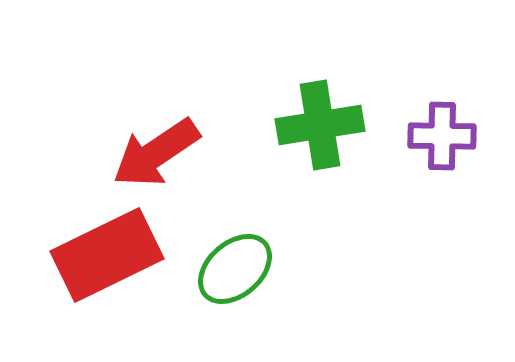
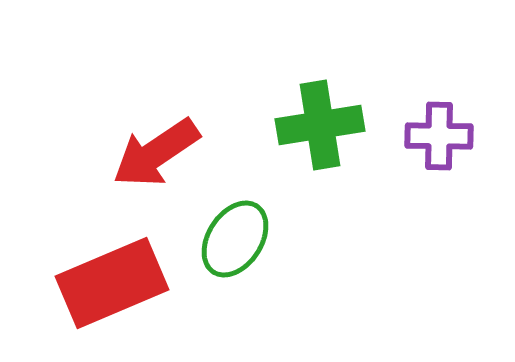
purple cross: moved 3 px left
red rectangle: moved 5 px right, 28 px down; rotated 3 degrees clockwise
green ellipse: moved 30 px up; rotated 16 degrees counterclockwise
